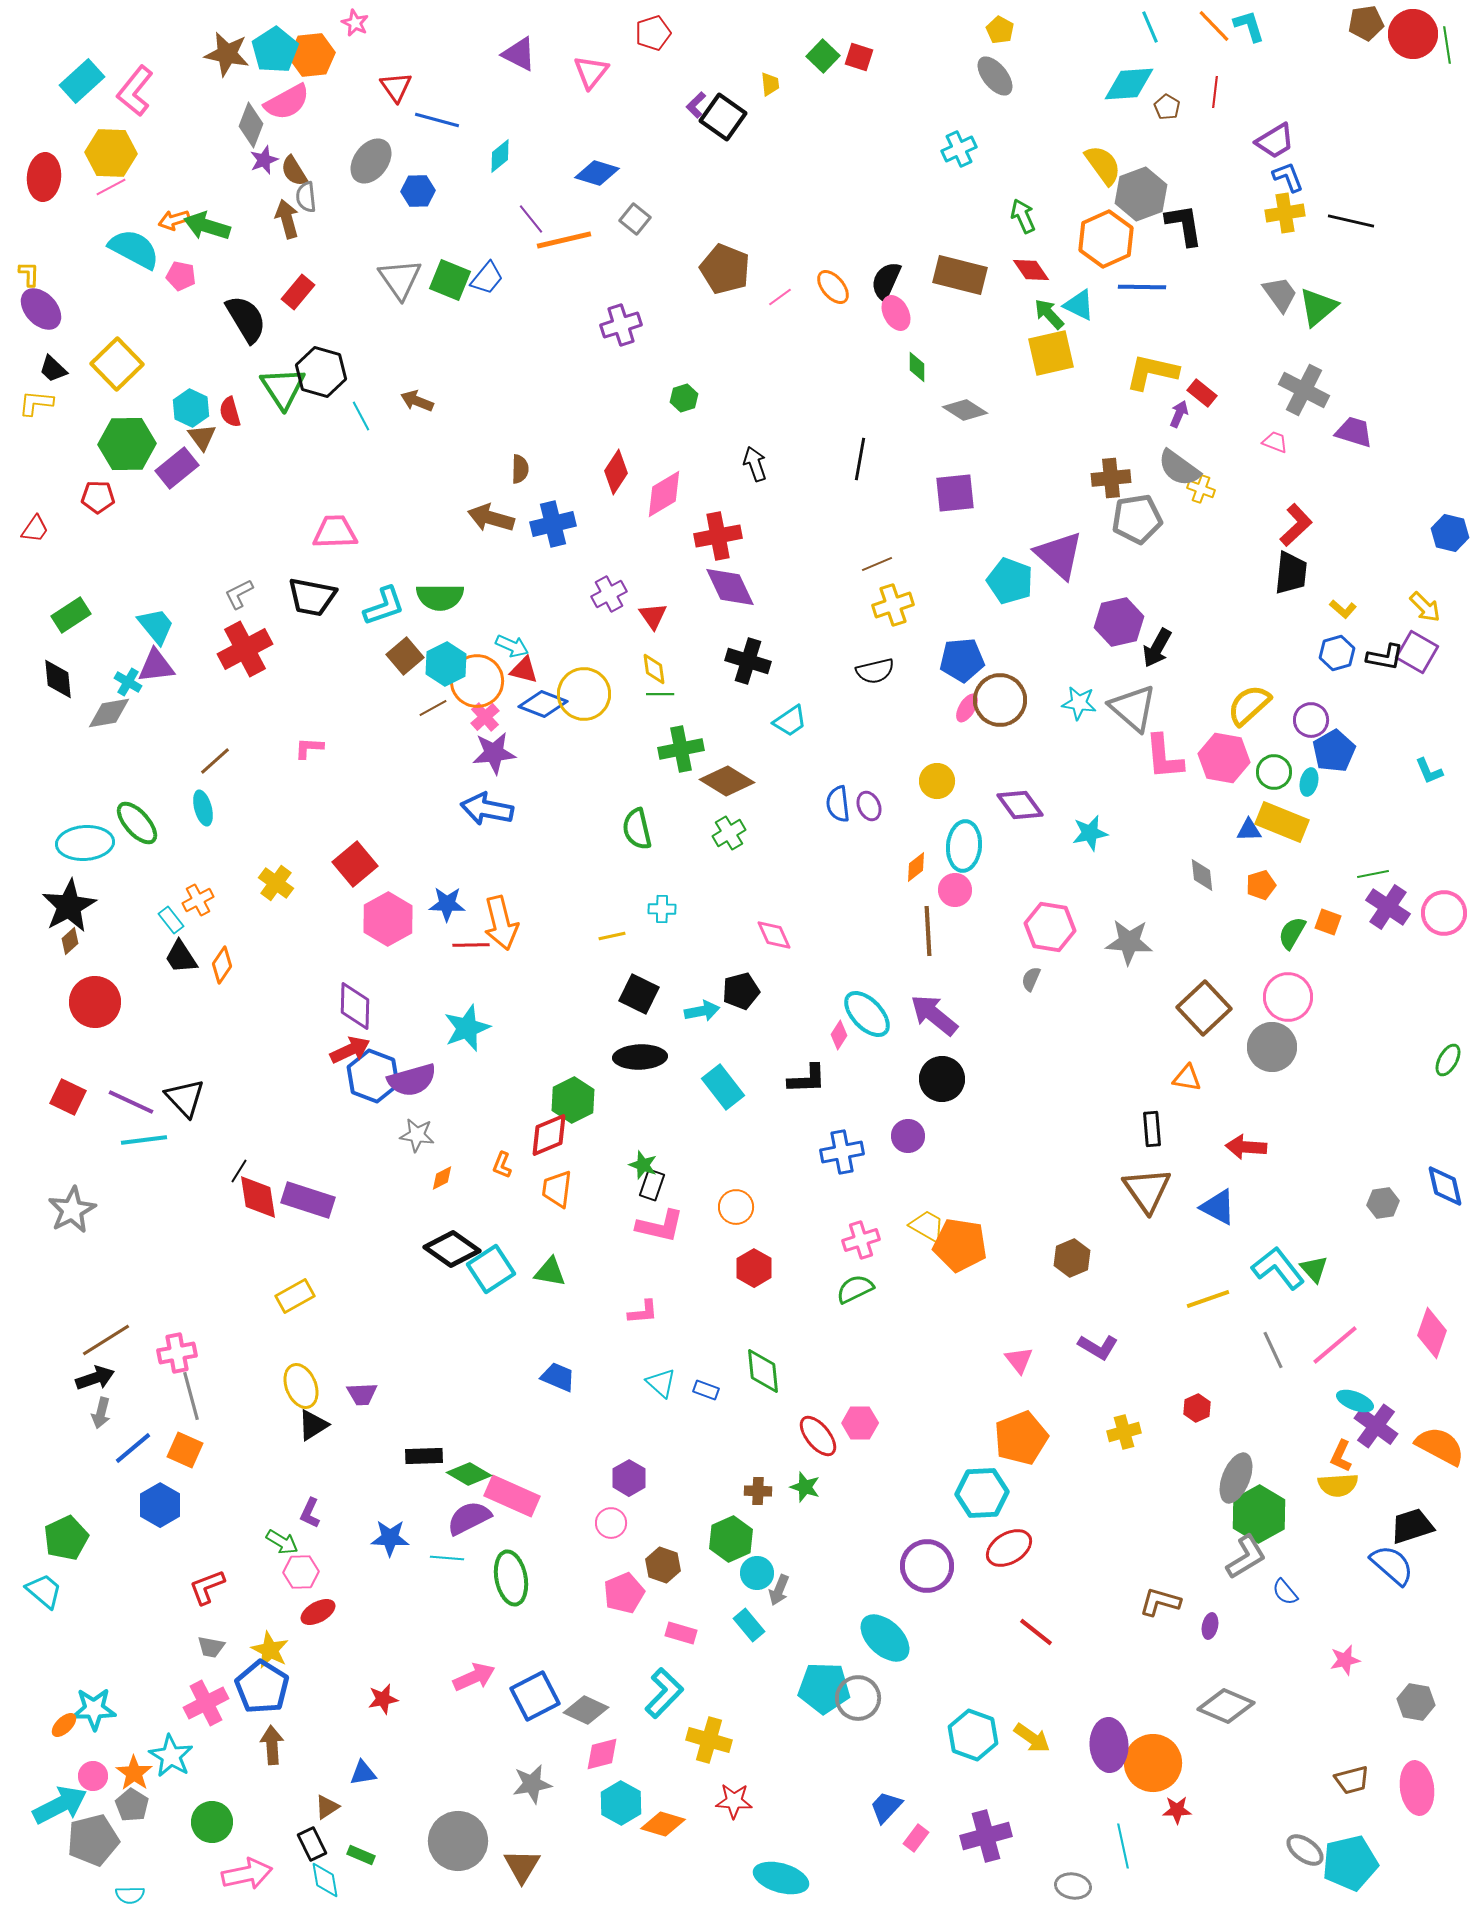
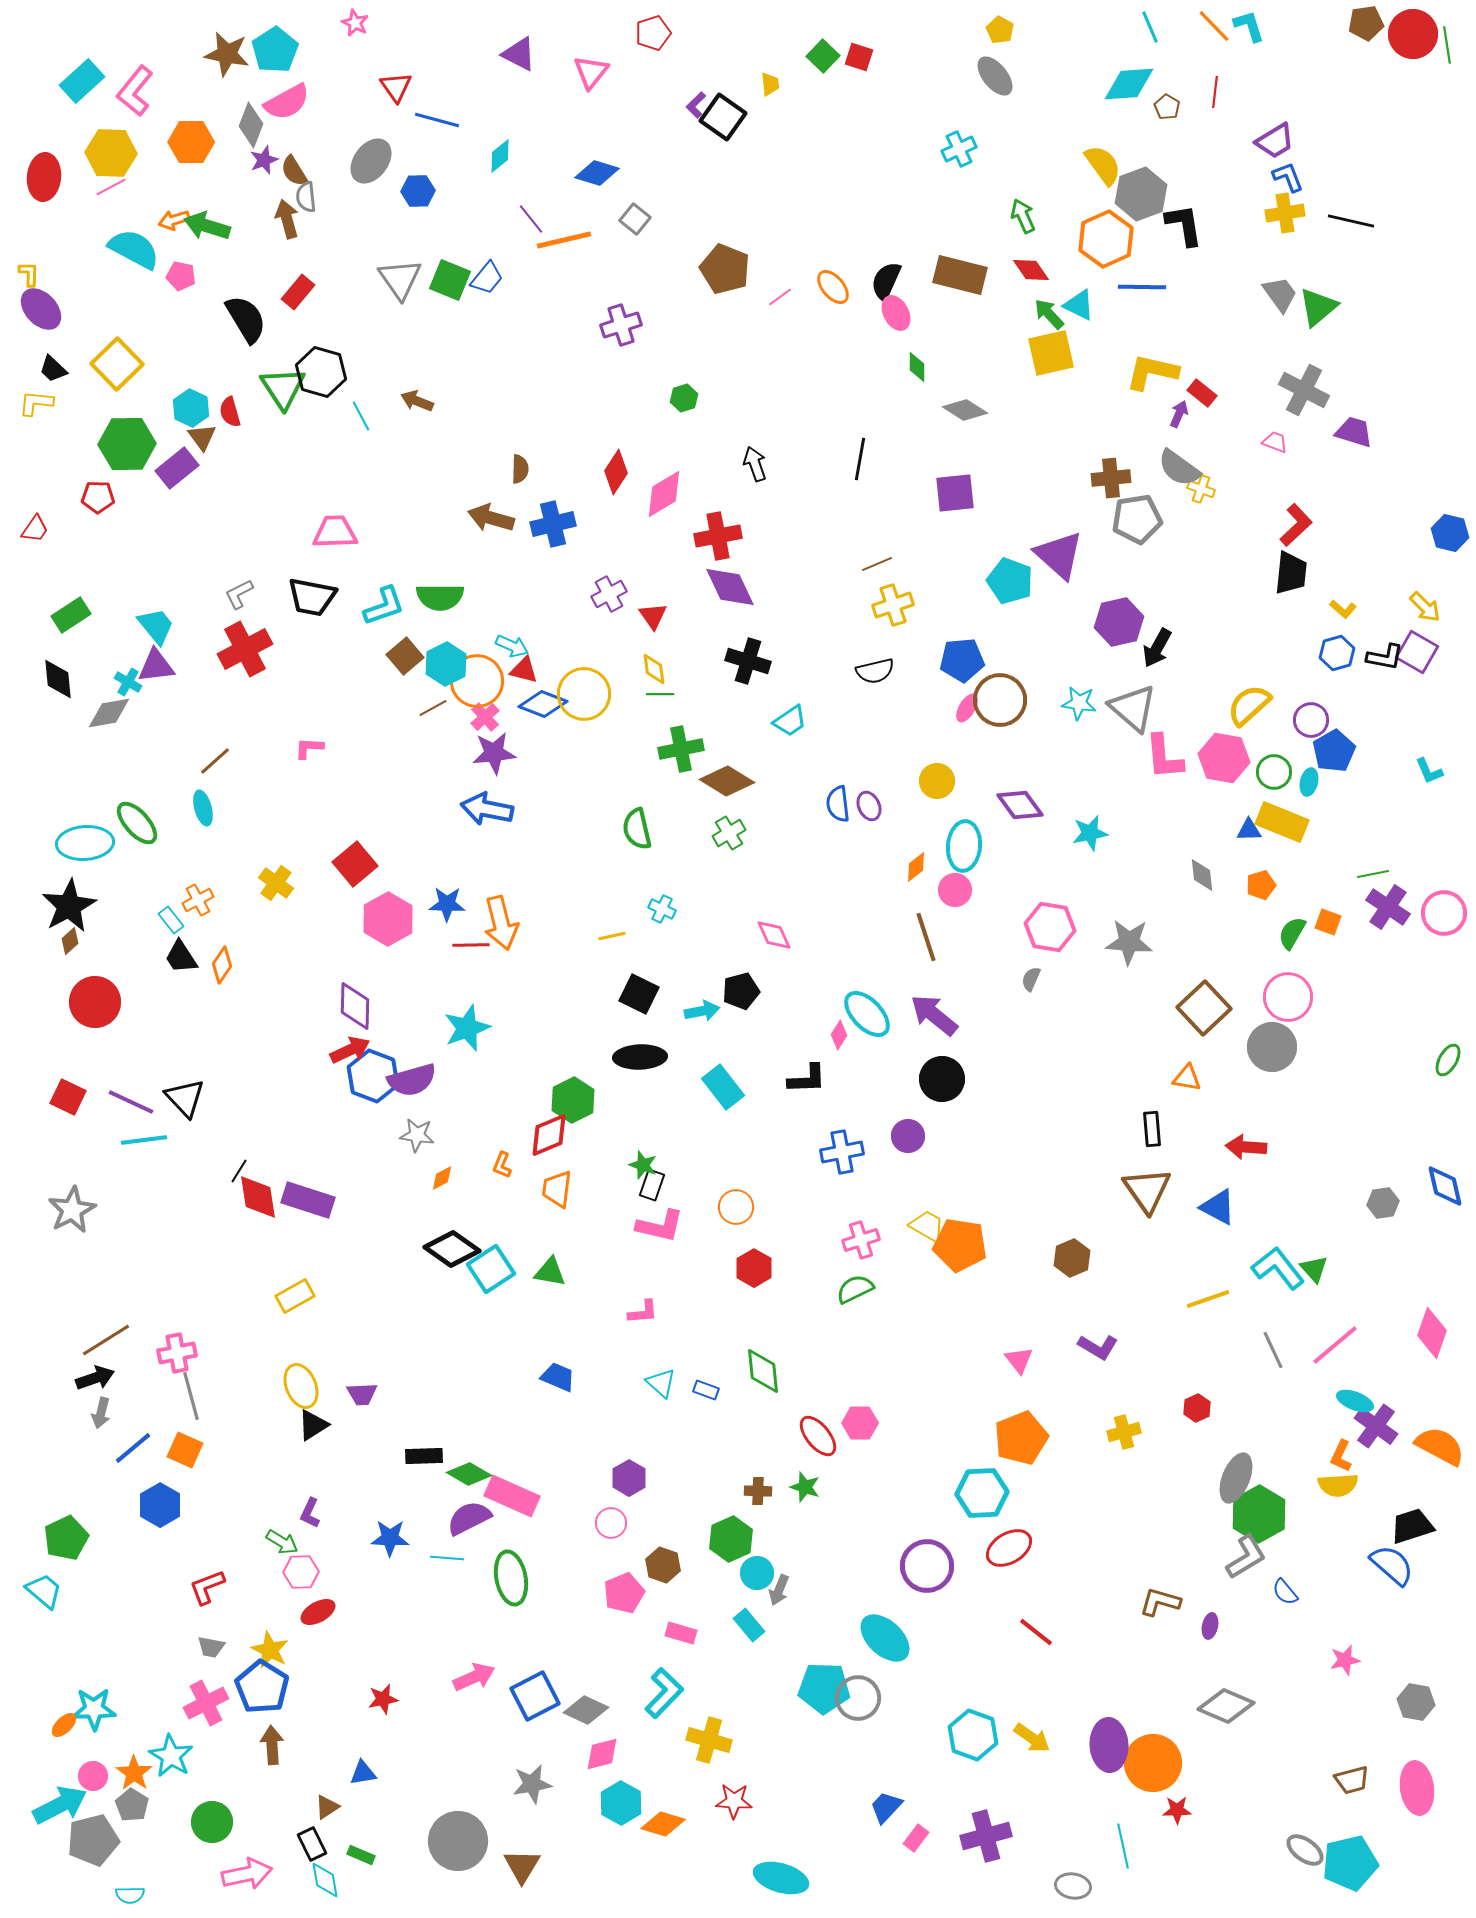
orange hexagon at (312, 55): moved 121 px left, 87 px down; rotated 6 degrees clockwise
cyan cross at (662, 909): rotated 24 degrees clockwise
brown line at (928, 931): moved 2 px left, 6 px down; rotated 15 degrees counterclockwise
